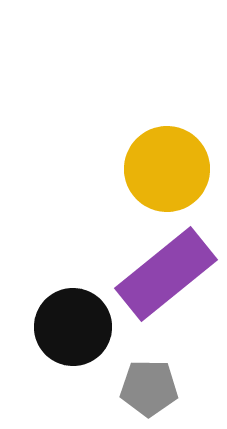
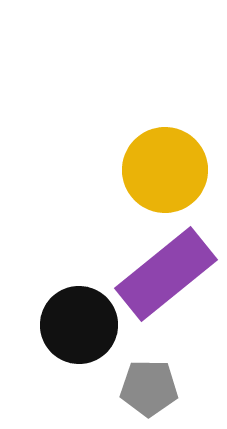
yellow circle: moved 2 px left, 1 px down
black circle: moved 6 px right, 2 px up
